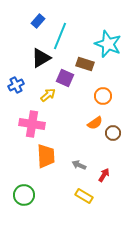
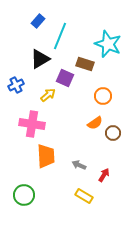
black triangle: moved 1 px left, 1 px down
